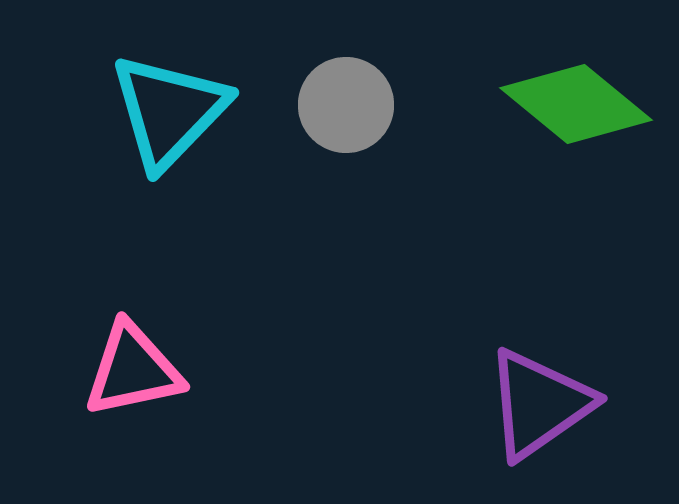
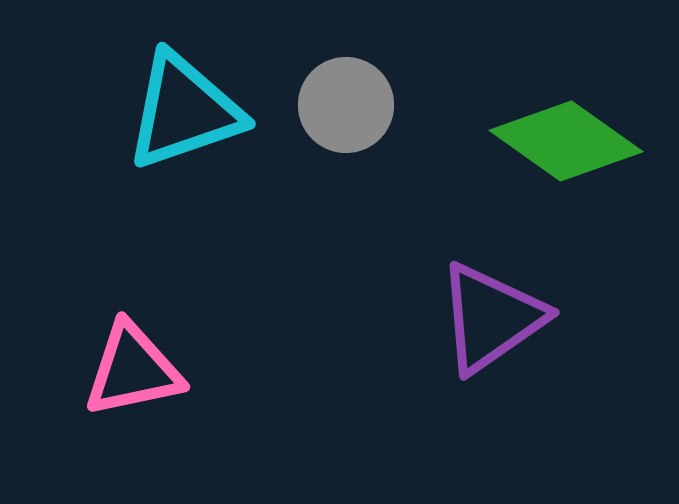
green diamond: moved 10 px left, 37 px down; rotated 4 degrees counterclockwise
cyan triangle: moved 15 px right; rotated 27 degrees clockwise
purple triangle: moved 48 px left, 86 px up
